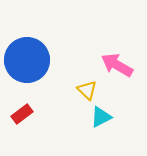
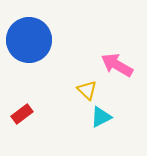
blue circle: moved 2 px right, 20 px up
